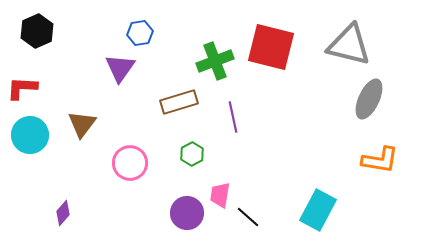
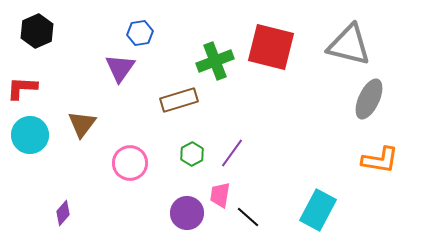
brown rectangle: moved 2 px up
purple line: moved 1 px left, 36 px down; rotated 48 degrees clockwise
